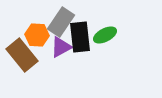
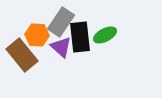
purple triangle: rotated 50 degrees counterclockwise
